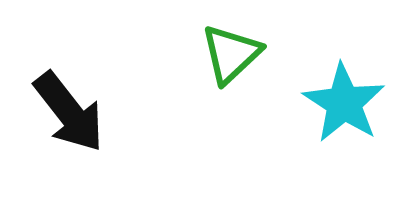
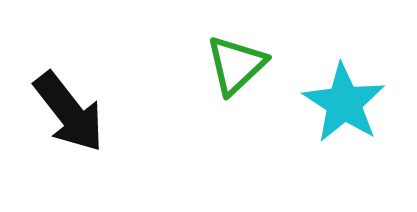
green triangle: moved 5 px right, 11 px down
